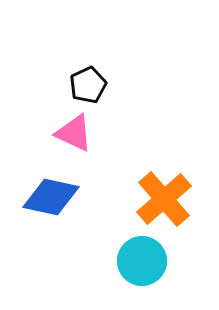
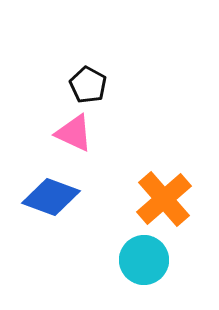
black pentagon: rotated 18 degrees counterclockwise
blue diamond: rotated 8 degrees clockwise
cyan circle: moved 2 px right, 1 px up
